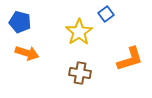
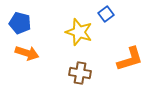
blue pentagon: moved 1 px down
yellow star: rotated 20 degrees counterclockwise
